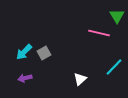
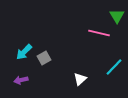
gray square: moved 5 px down
purple arrow: moved 4 px left, 2 px down
